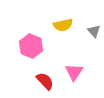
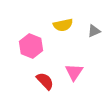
gray triangle: rotated 48 degrees clockwise
